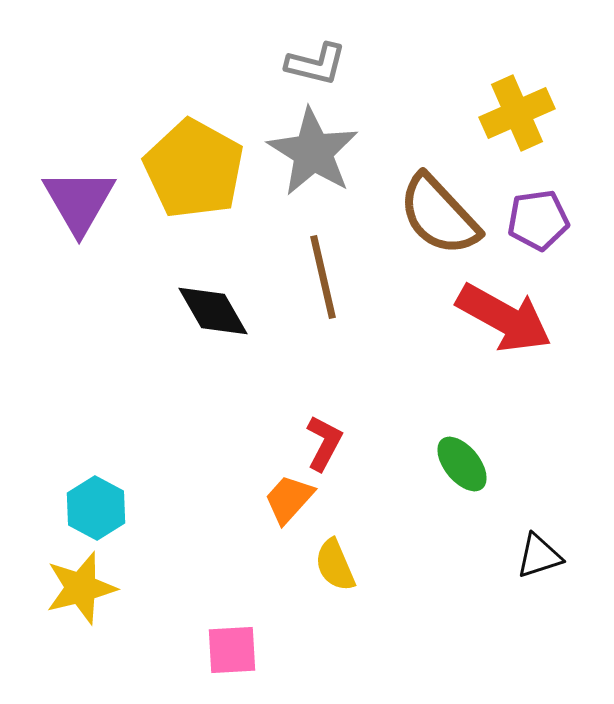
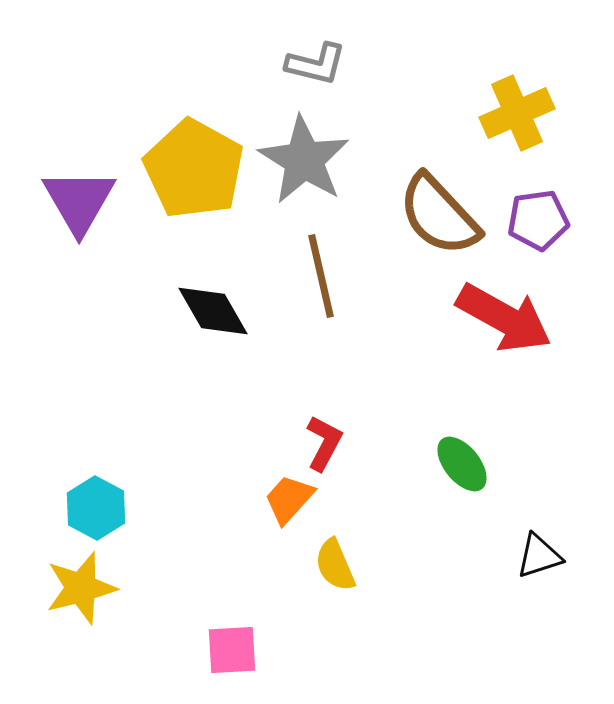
gray star: moved 9 px left, 8 px down
brown line: moved 2 px left, 1 px up
